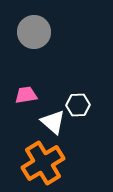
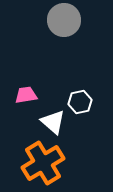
gray circle: moved 30 px right, 12 px up
white hexagon: moved 2 px right, 3 px up; rotated 10 degrees counterclockwise
